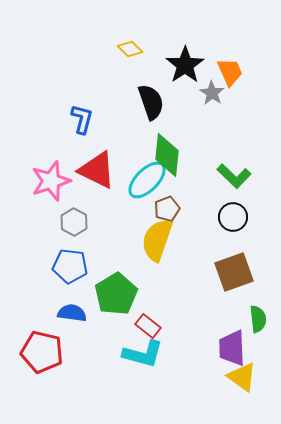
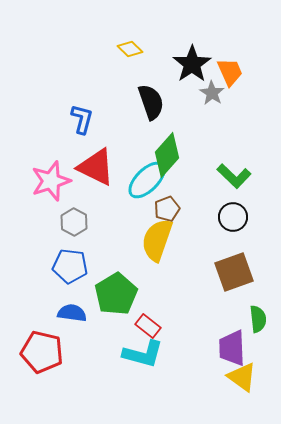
black star: moved 7 px right, 1 px up
green diamond: rotated 36 degrees clockwise
red triangle: moved 1 px left, 3 px up
